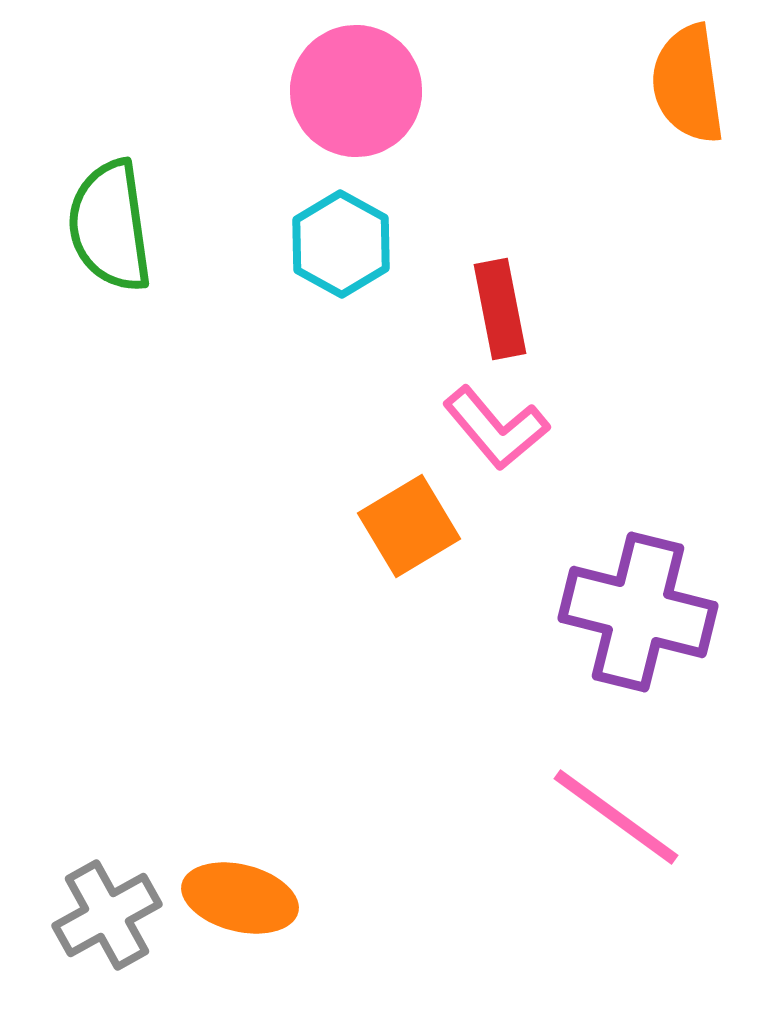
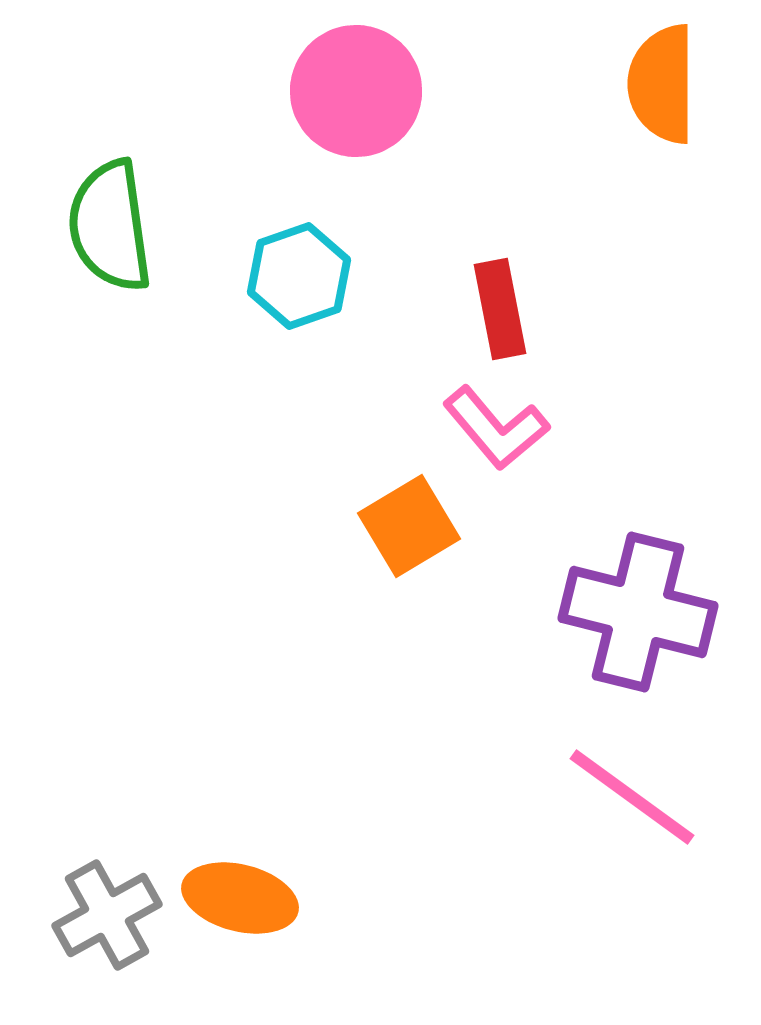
orange semicircle: moved 26 px left; rotated 8 degrees clockwise
cyan hexagon: moved 42 px left, 32 px down; rotated 12 degrees clockwise
pink line: moved 16 px right, 20 px up
